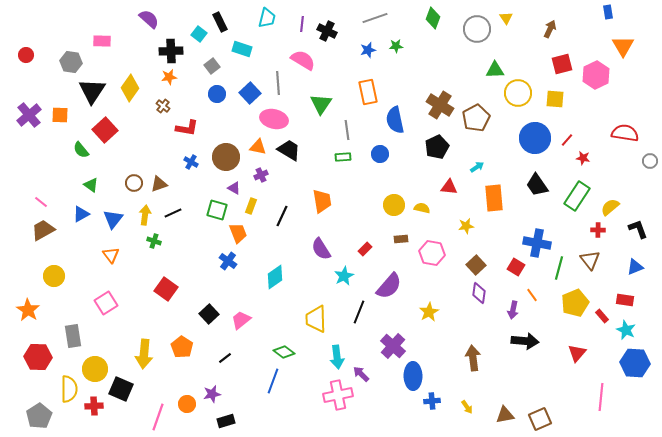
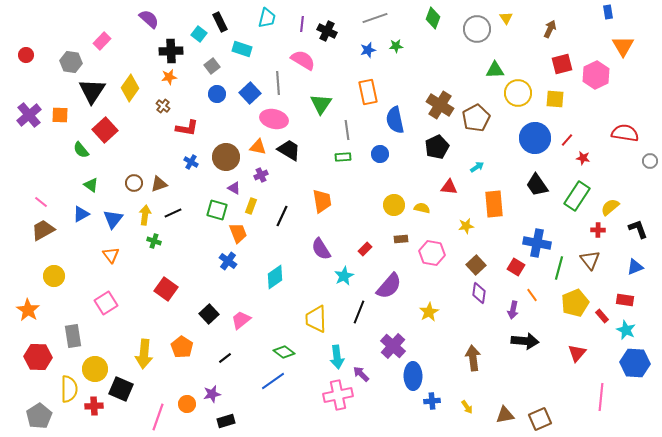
pink rectangle at (102, 41): rotated 48 degrees counterclockwise
orange rectangle at (494, 198): moved 6 px down
blue line at (273, 381): rotated 35 degrees clockwise
